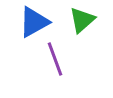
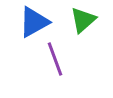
green triangle: moved 1 px right
